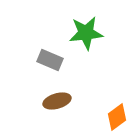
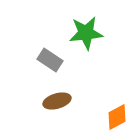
gray rectangle: rotated 10 degrees clockwise
orange diamond: rotated 8 degrees clockwise
